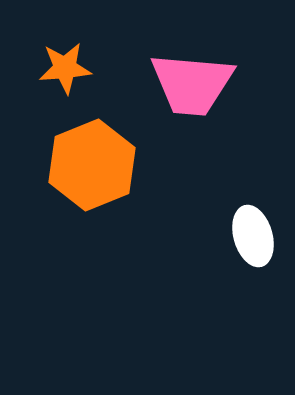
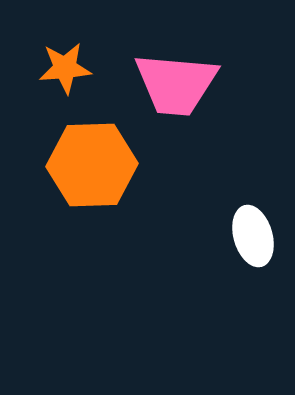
pink trapezoid: moved 16 px left
orange hexagon: rotated 20 degrees clockwise
